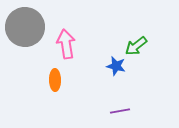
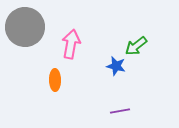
pink arrow: moved 5 px right; rotated 20 degrees clockwise
